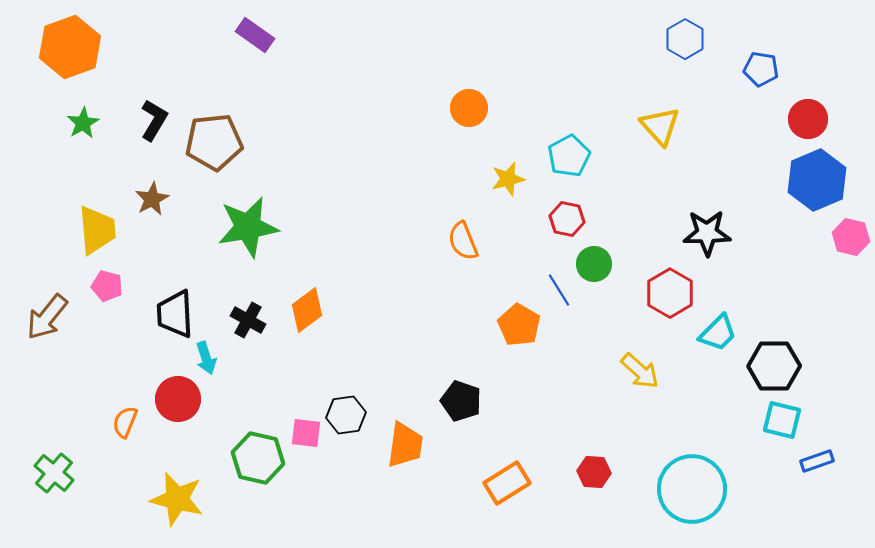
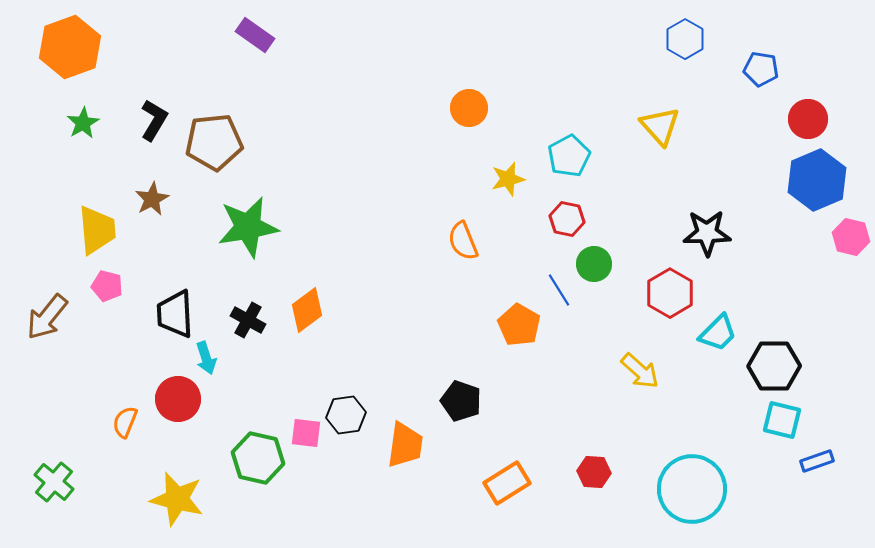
green cross at (54, 473): moved 9 px down
